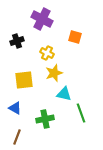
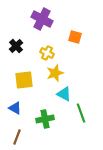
black cross: moved 1 px left, 5 px down; rotated 24 degrees counterclockwise
yellow star: moved 1 px right
cyan triangle: rotated 14 degrees clockwise
